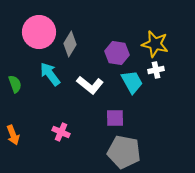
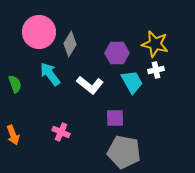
purple hexagon: rotated 10 degrees counterclockwise
